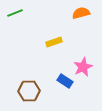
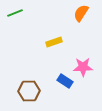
orange semicircle: rotated 42 degrees counterclockwise
pink star: rotated 24 degrees clockwise
